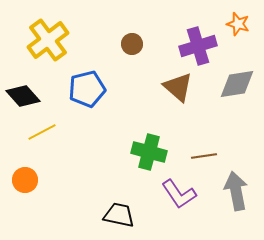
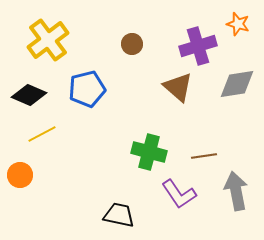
black diamond: moved 6 px right, 1 px up; rotated 24 degrees counterclockwise
yellow line: moved 2 px down
orange circle: moved 5 px left, 5 px up
